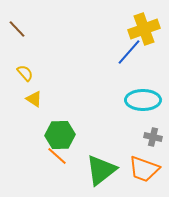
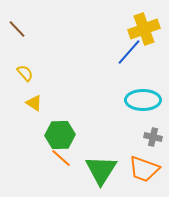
yellow triangle: moved 4 px down
orange line: moved 4 px right, 2 px down
green triangle: rotated 20 degrees counterclockwise
